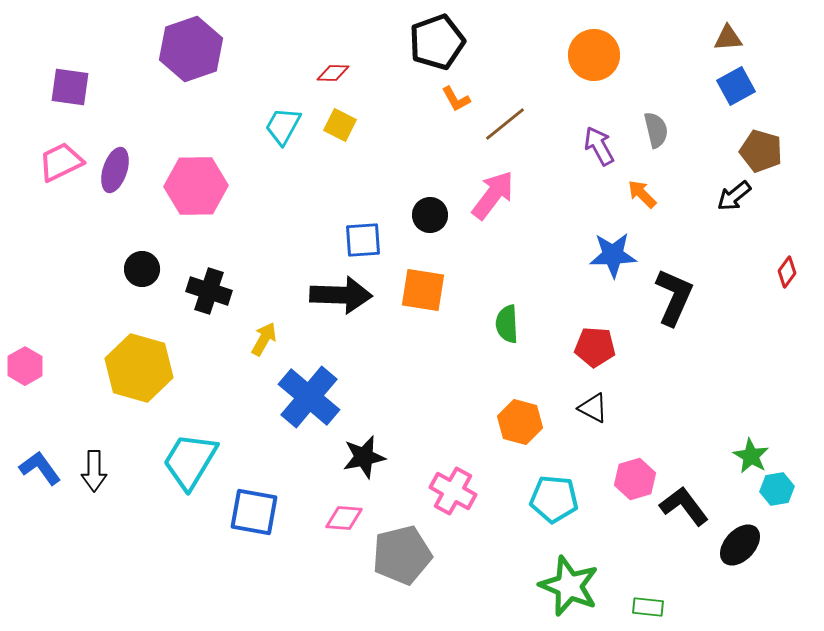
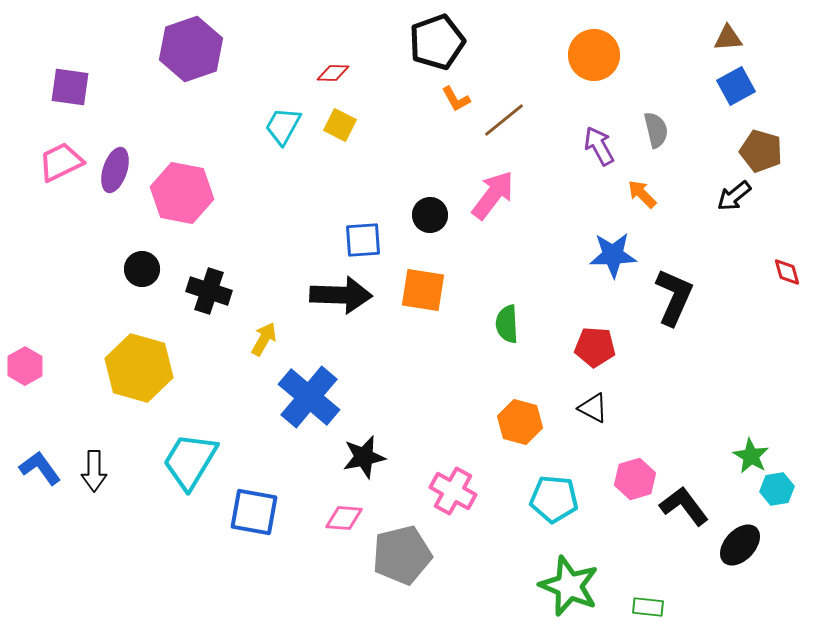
brown line at (505, 124): moved 1 px left, 4 px up
pink hexagon at (196, 186): moved 14 px left, 7 px down; rotated 12 degrees clockwise
red diamond at (787, 272): rotated 52 degrees counterclockwise
